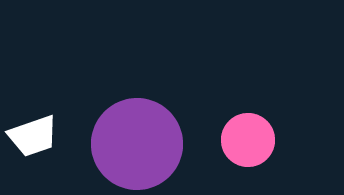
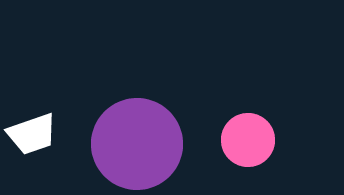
white trapezoid: moved 1 px left, 2 px up
